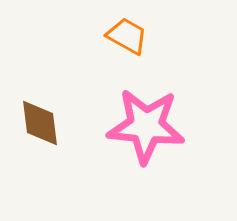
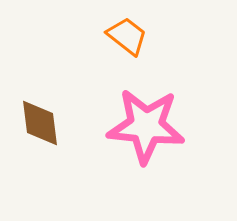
orange trapezoid: rotated 9 degrees clockwise
